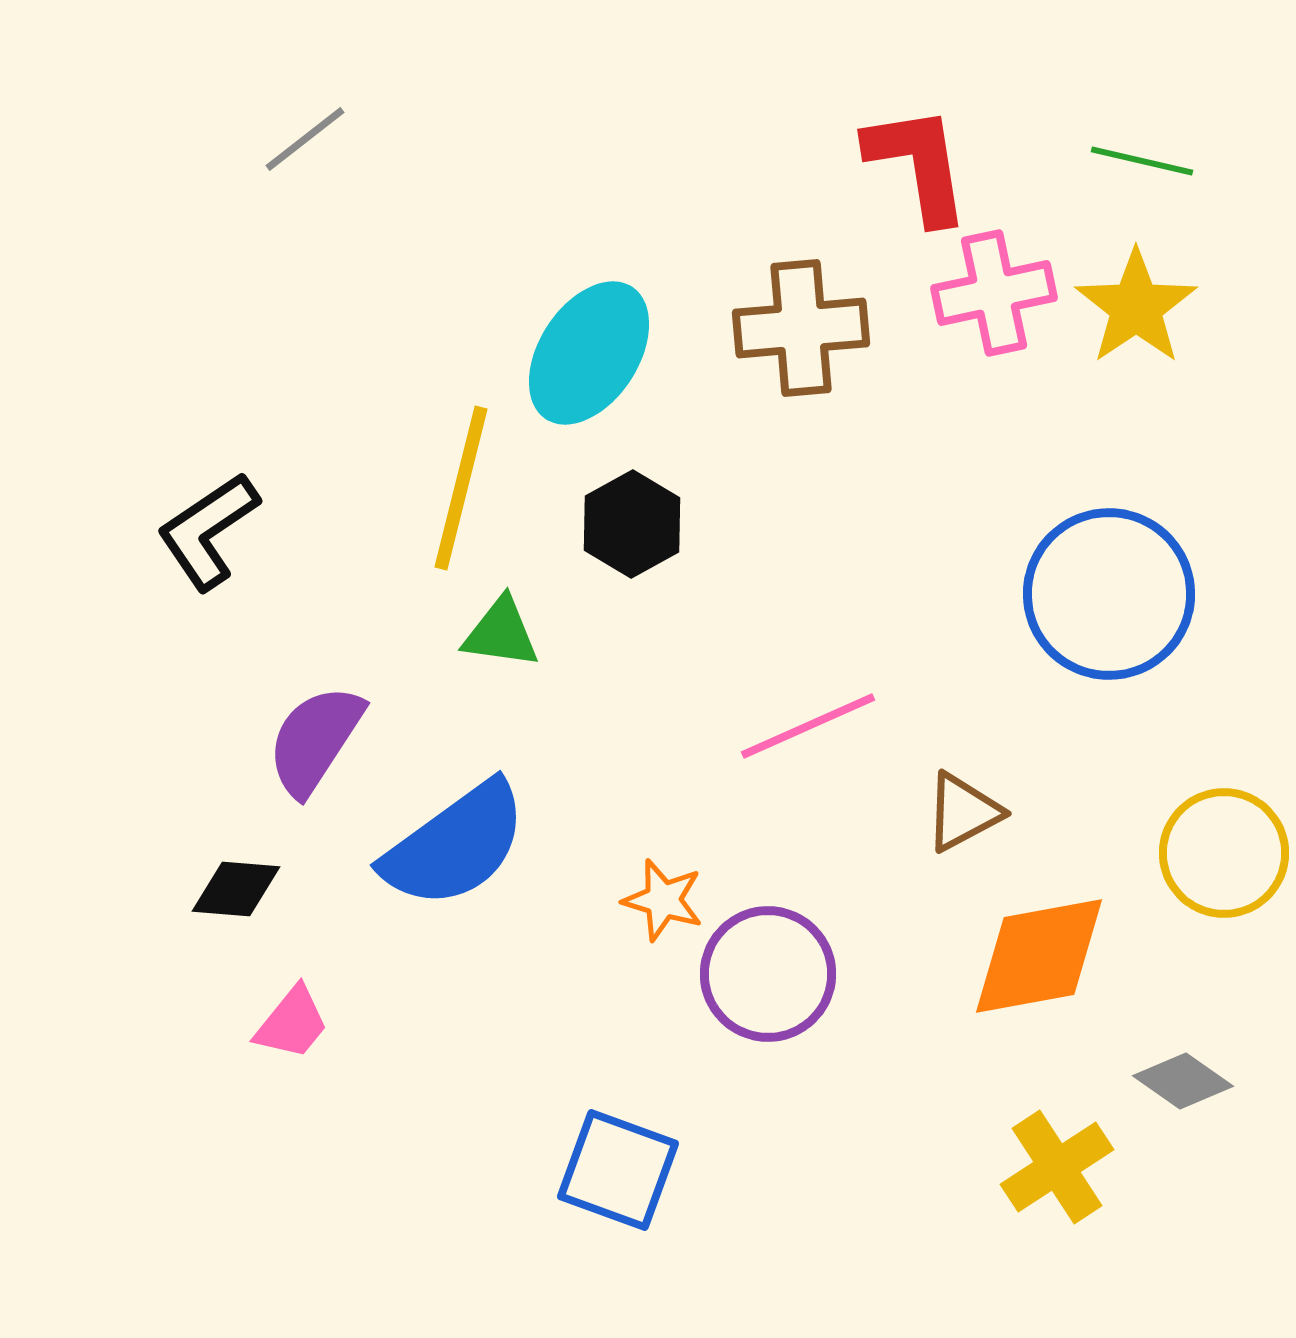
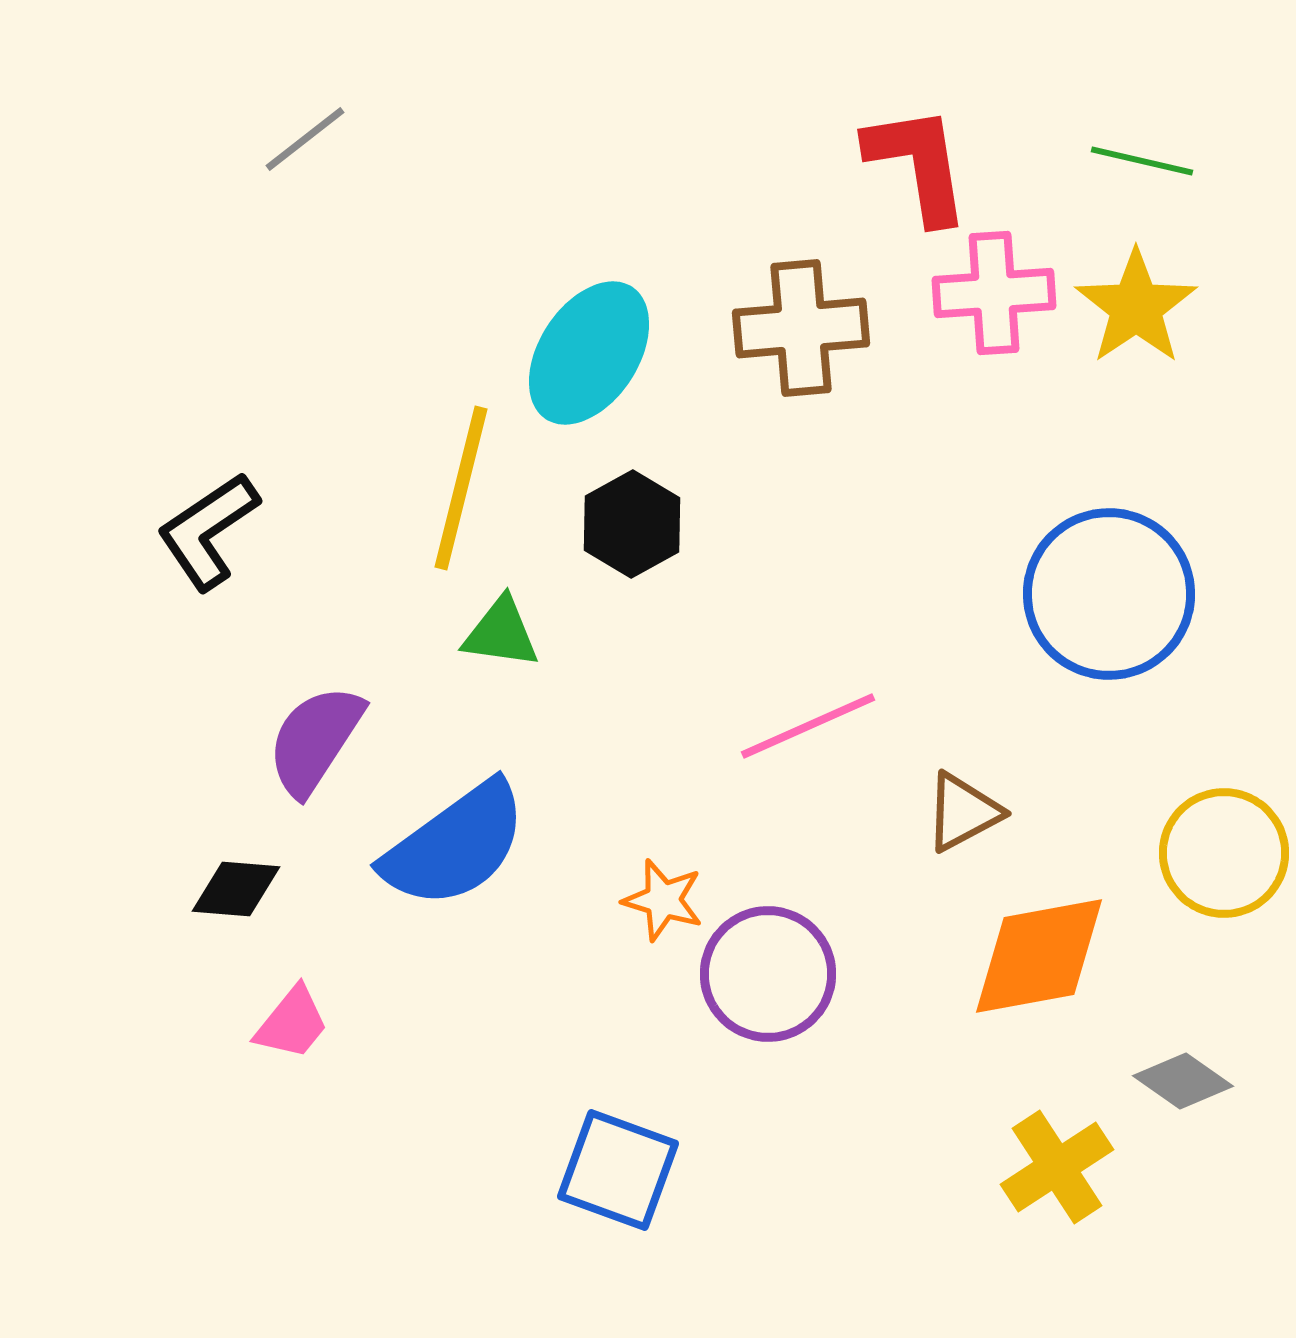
pink cross: rotated 8 degrees clockwise
